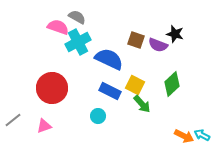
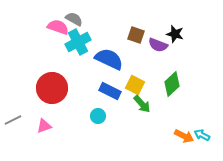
gray semicircle: moved 3 px left, 2 px down
brown square: moved 5 px up
gray line: rotated 12 degrees clockwise
